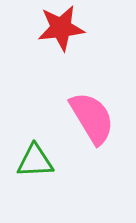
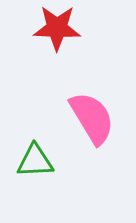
red star: moved 4 px left; rotated 9 degrees clockwise
